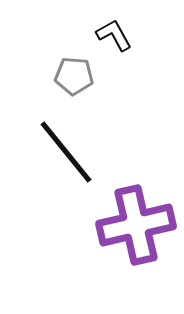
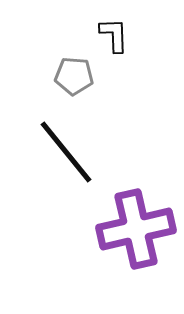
black L-shape: rotated 27 degrees clockwise
purple cross: moved 4 px down
